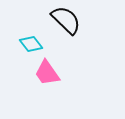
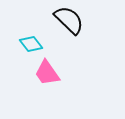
black semicircle: moved 3 px right
